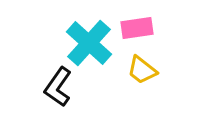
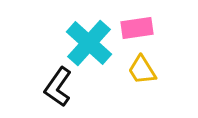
yellow trapezoid: rotated 20 degrees clockwise
